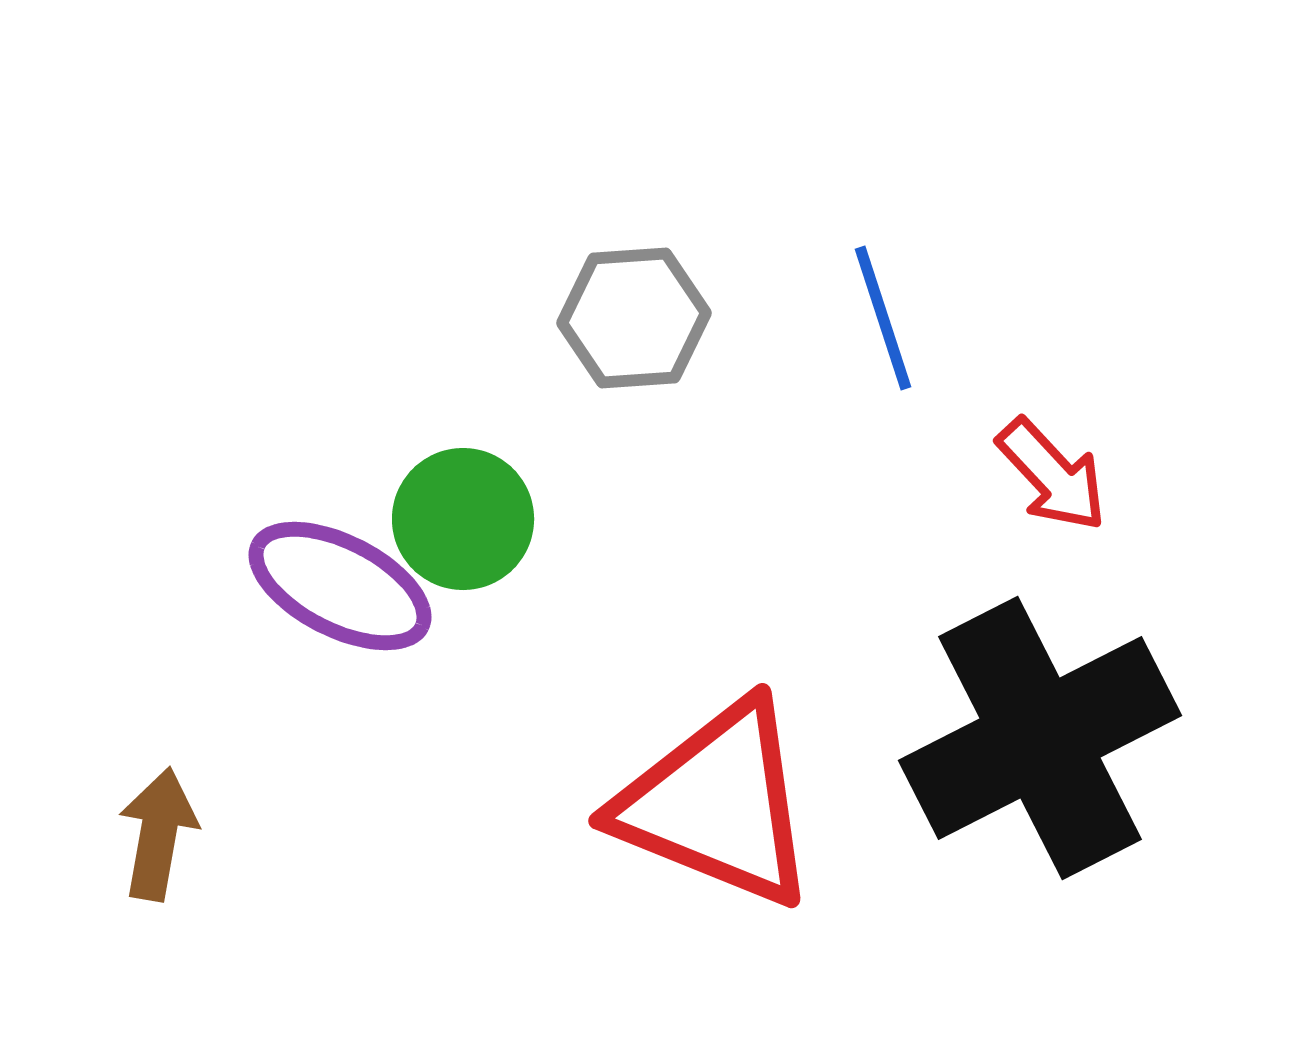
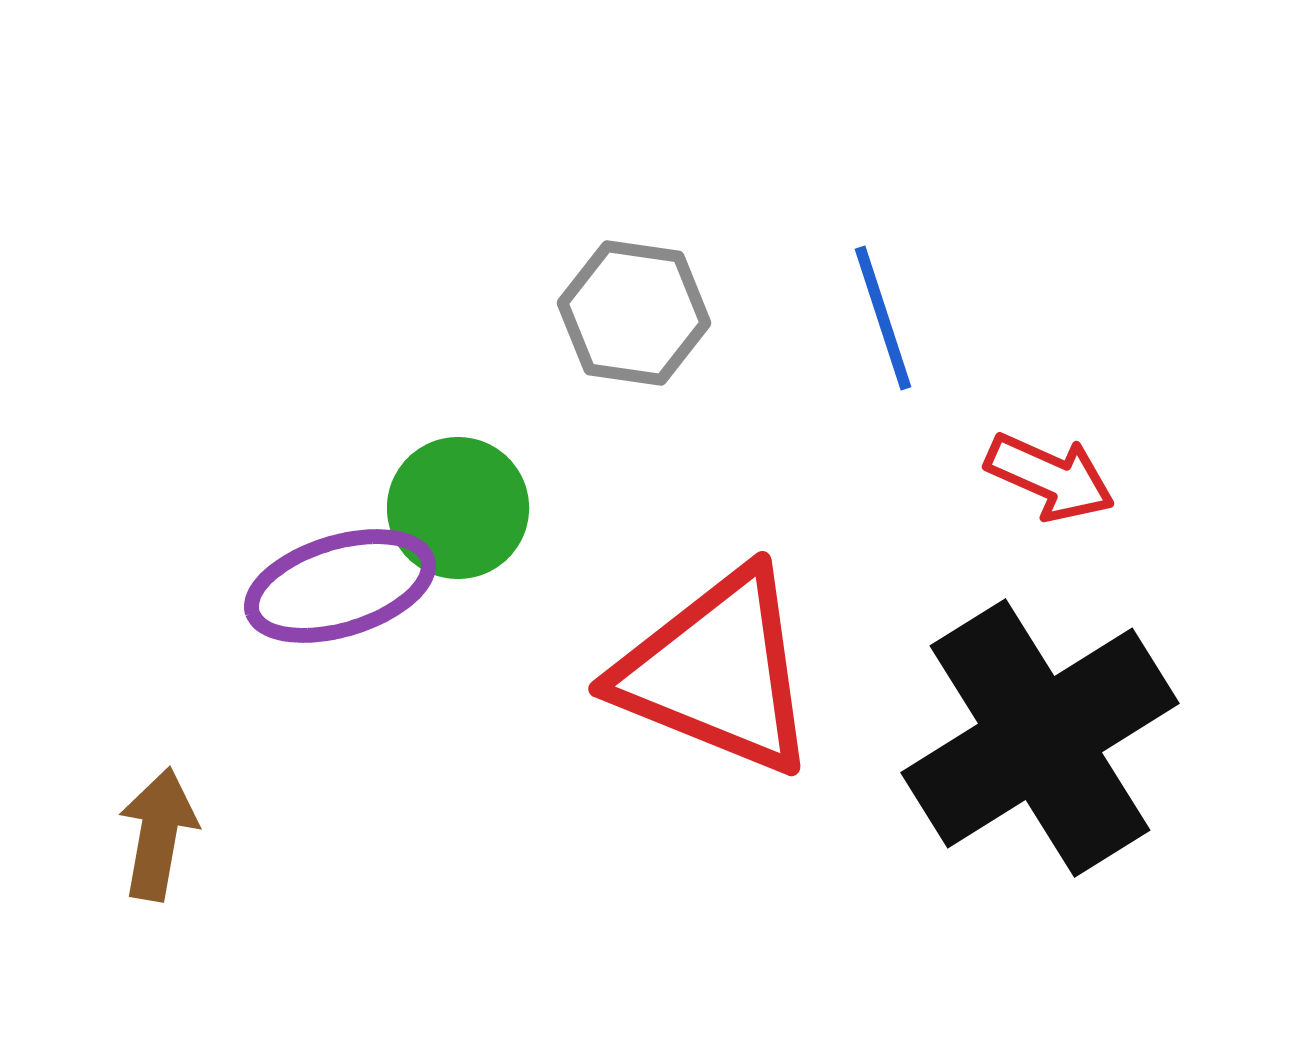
gray hexagon: moved 5 px up; rotated 12 degrees clockwise
red arrow: moved 2 px left, 2 px down; rotated 23 degrees counterclockwise
green circle: moved 5 px left, 11 px up
purple ellipse: rotated 44 degrees counterclockwise
black cross: rotated 5 degrees counterclockwise
red triangle: moved 132 px up
